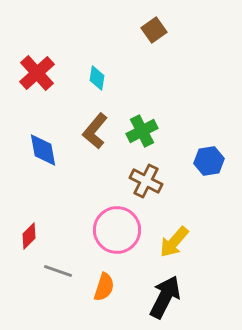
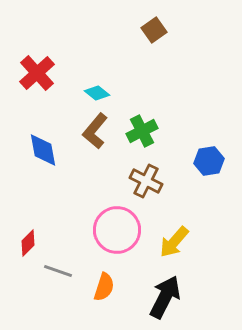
cyan diamond: moved 15 px down; rotated 60 degrees counterclockwise
red diamond: moved 1 px left, 7 px down
